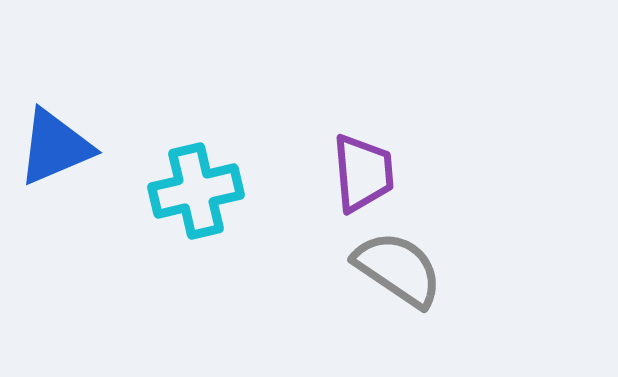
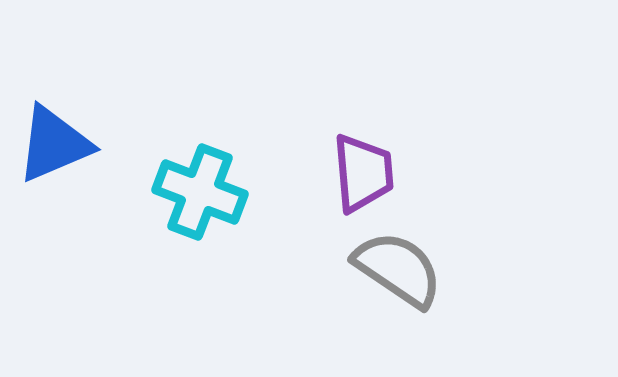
blue triangle: moved 1 px left, 3 px up
cyan cross: moved 4 px right, 1 px down; rotated 34 degrees clockwise
